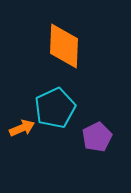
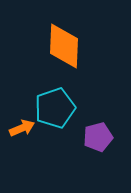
cyan pentagon: rotated 6 degrees clockwise
purple pentagon: moved 1 px right; rotated 12 degrees clockwise
